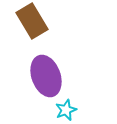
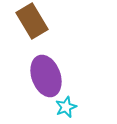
cyan star: moved 3 px up
